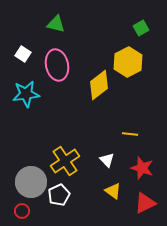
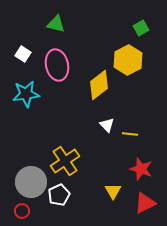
yellow hexagon: moved 2 px up
white triangle: moved 35 px up
red star: moved 1 px left, 1 px down
yellow triangle: rotated 24 degrees clockwise
